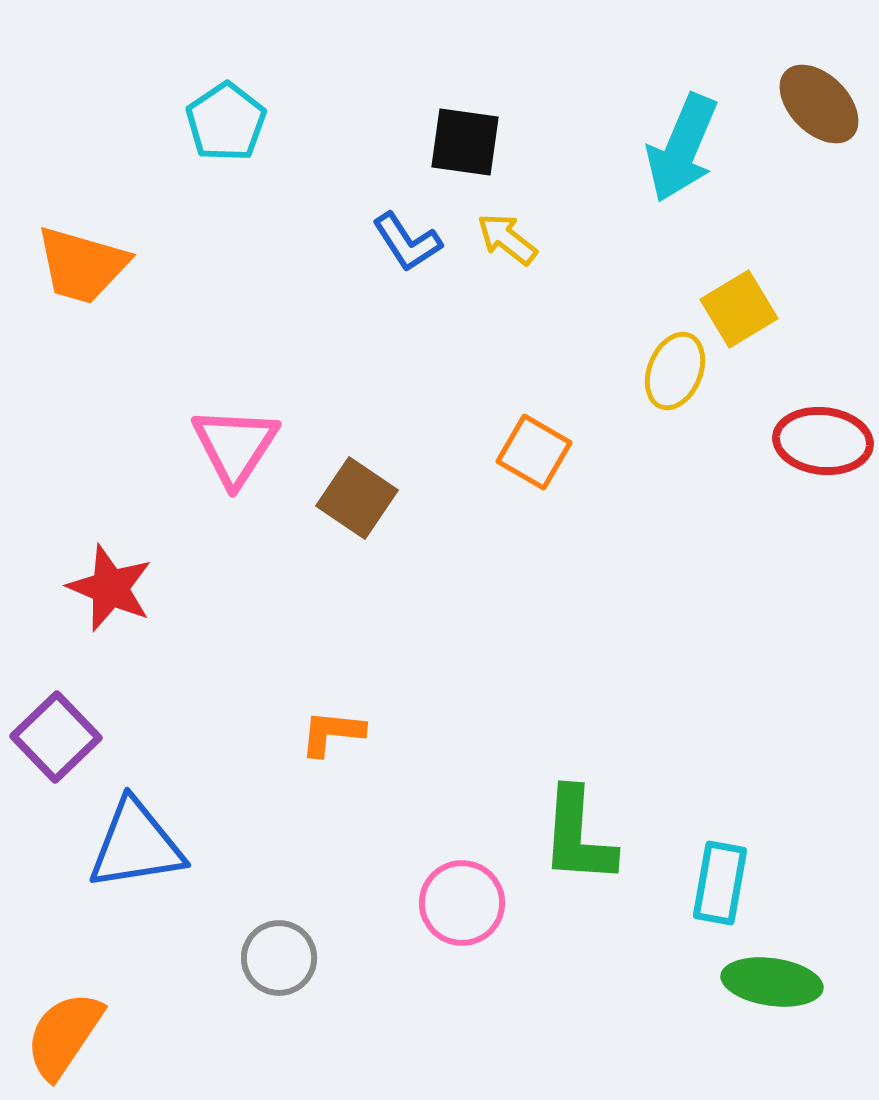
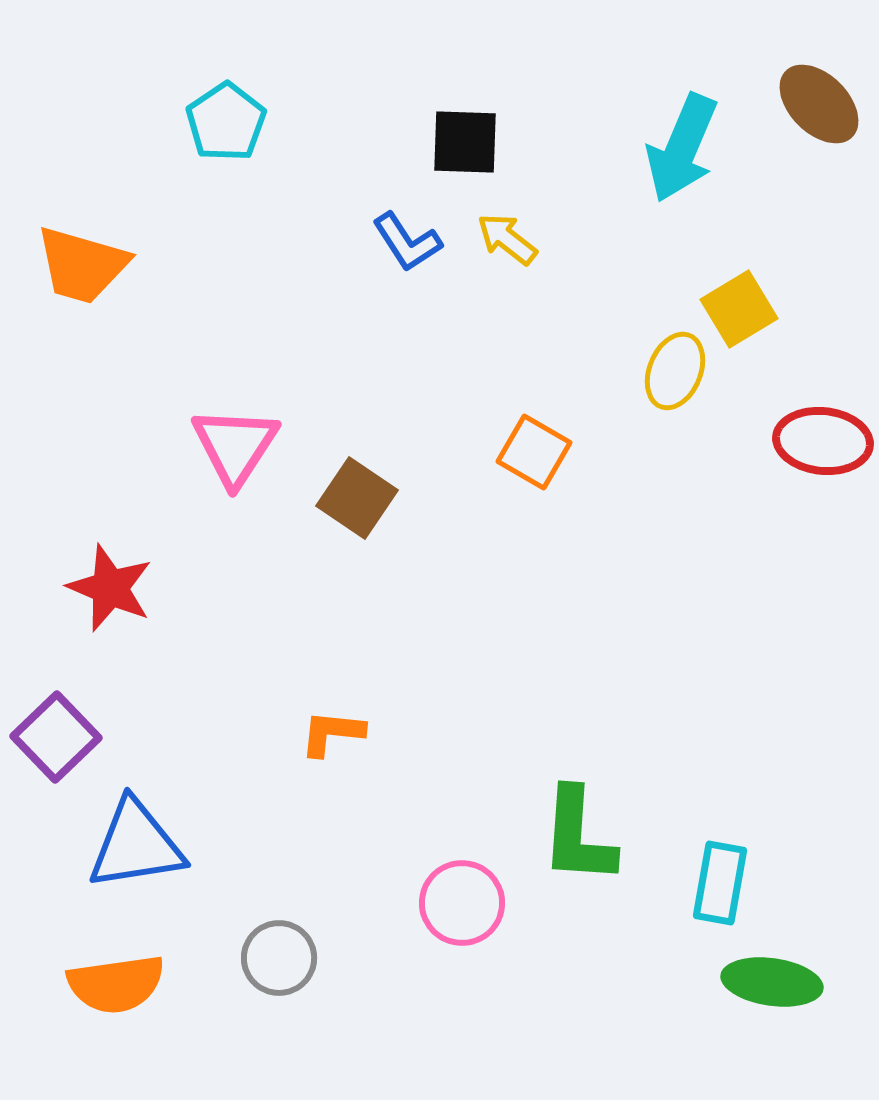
black square: rotated 6 degrees counterclockwise
orange semicircle: moved 52 px right, 51 px up; rotated 132 degrees counterclockwise
